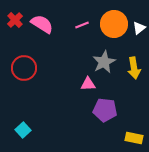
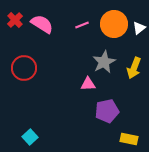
yellow arrow: rotated 30 degrees clockwise
purple pentagon: moved 2 px right, 1 px down; rotated 20 degrees counterclockwise
cyan square: moved 7 px right, 7 px down
yellow rectangle: moved 5 px left, 1 px down
